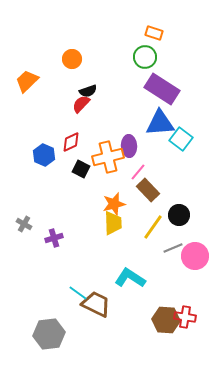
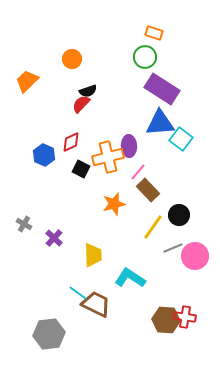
yellow trapezoid: moved 20 px left, 32 px down
purple cross: rotated 30 degrees counterclockwise
